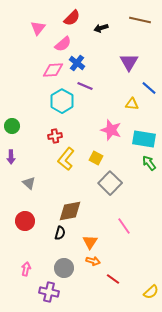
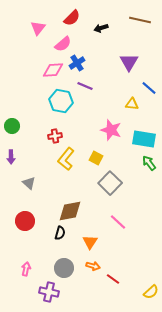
blue cross: rotated 21 degrees clockwise
cyan hexagon: moved 1 px left; rotated 20 degrees counterclockwise
pink line: moved 6 px left, 4 px up; rotated 12 degrees counterclockwise
orange arrow: moved 5 px down
